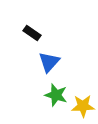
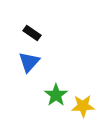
blue triangle: moved 20 px left
green star: rotated 20 degrees clockwise
